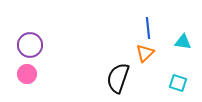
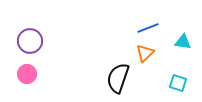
blue line: rotated 75 degrees clockwise
purple circle: moved 4 px up
